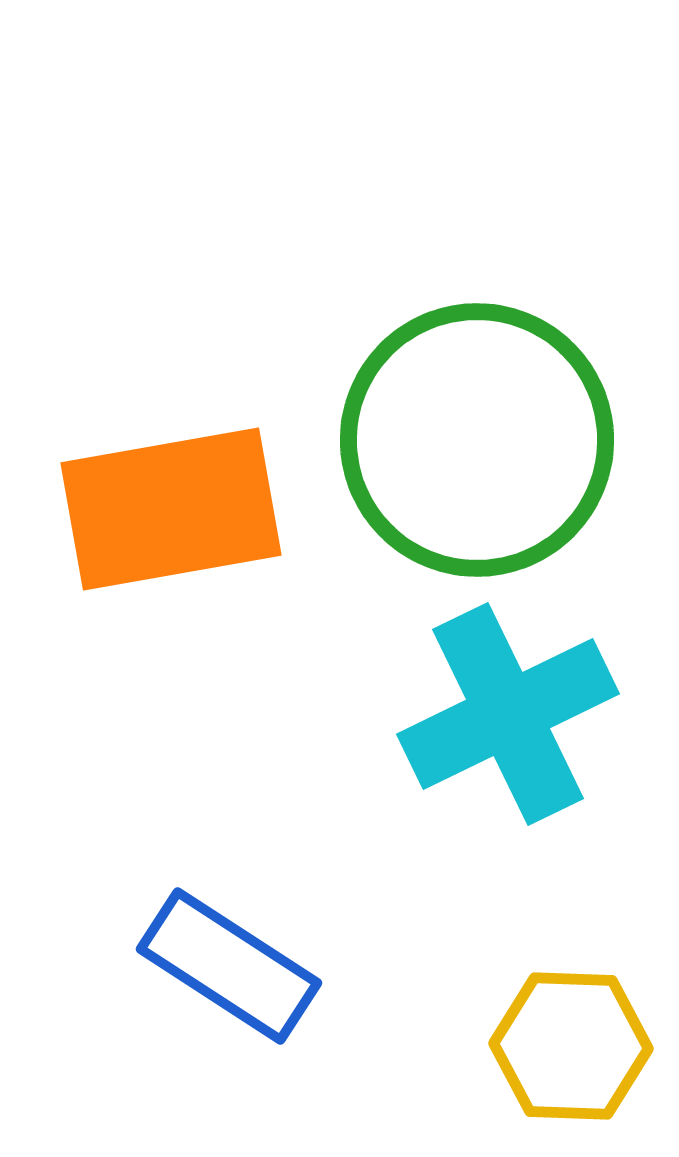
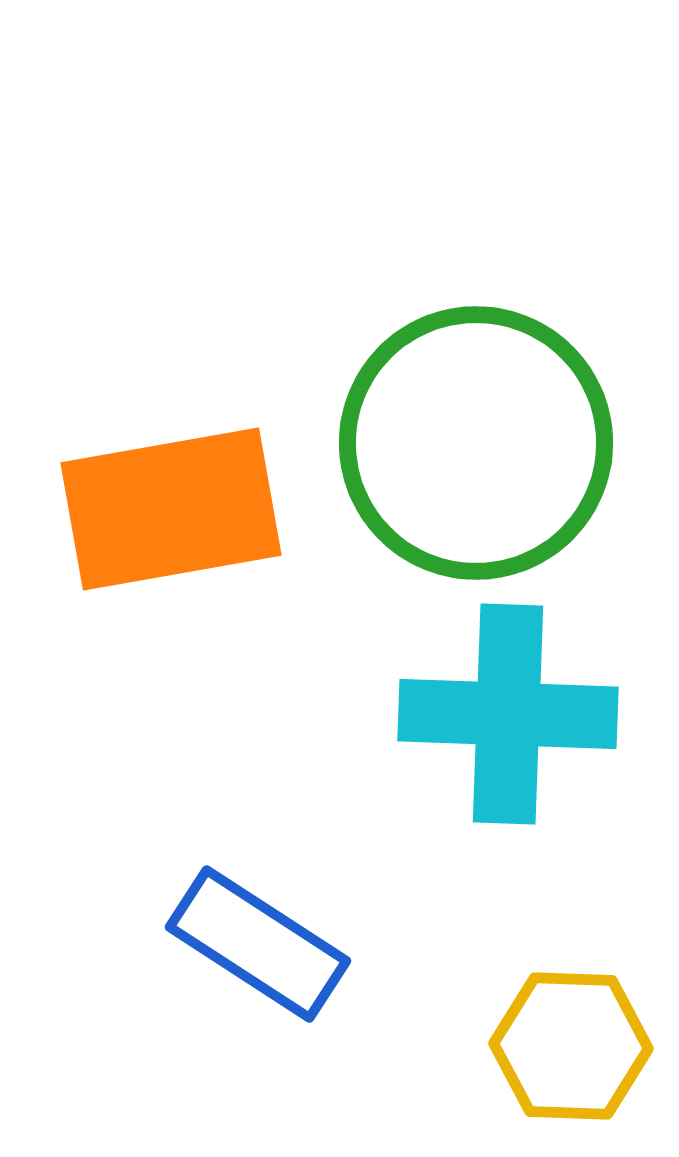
green circle: moved 1 px left, 3 px down
cyan cross: rotated 28 degrees clockwise
blue rectangle: moved 29 px right, 22 px up
